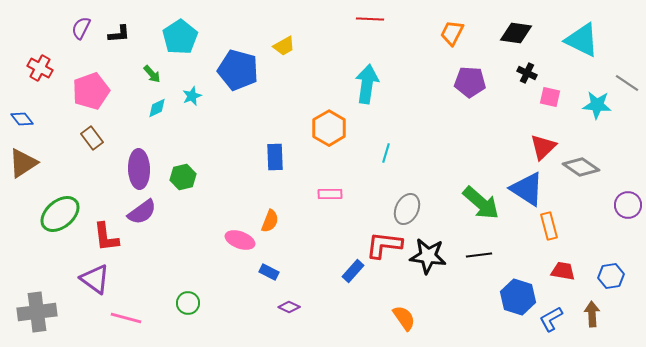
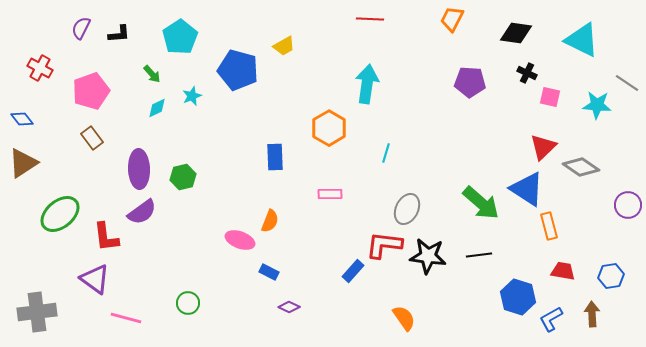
orange trapezoid at (452, 33): moved 14 px up
